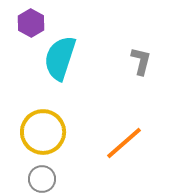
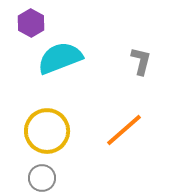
cyan semicircle: rotated 51 degrees clockwise
yellow circle: moved 4 px right, 1 px up
orange line: moved 13 px up
gray circle: moved 1 px up
